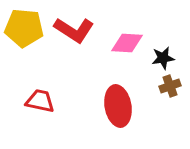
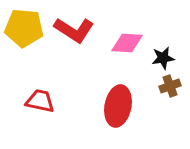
red ellipse: rotated 21 degrees clockwise
